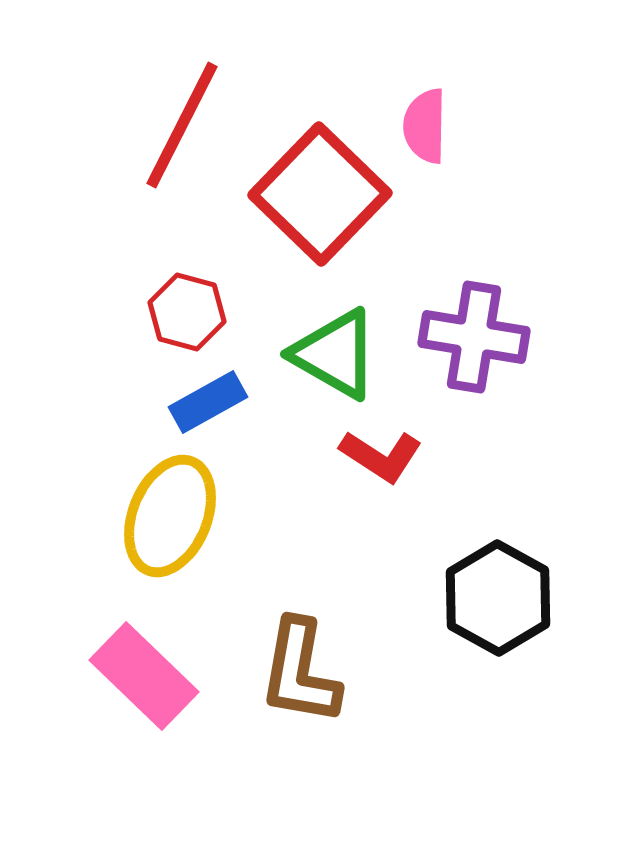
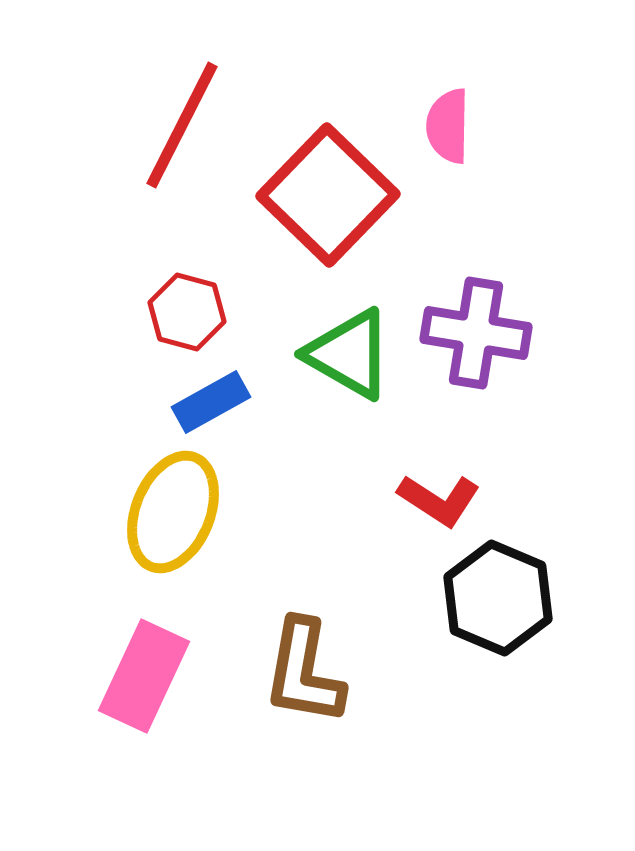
pink semicircle: moved 23 px right
red square: moved 8 px right, 1 px down
purple cross: moved 2 px right, 4 px up
green triangle: moved 14 px right
blue rectangle: moved 3 px right
red L-shape: moved 58 px right, 44 px down
yellow ellipse: moved 3 px right, 4 px up
black hexagon: rotated 6 degrees counterclockwise
brown L-shape: moved 4 px right
pink rectangle: rotated 71 degrees clockwise
